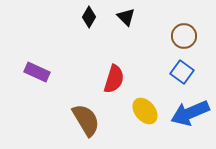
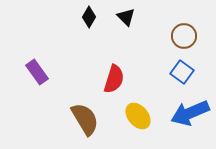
purple rectangle: rotated 30 degrees clockwise
yellow ellipse: moved 7 px left, 5 px down
brown semicircle: moved 1 px left, 1 px up
